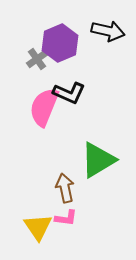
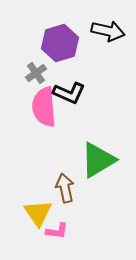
purple hexagon: rotated 6 degrees clockwise
gray cross: moved 1 px left, 14 px down
pink semicircle: rotated 27 degrees counterclockwise
pink L-shape: moved 9 px left, 13 px down
yellow triangle: moved 14 px up
